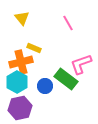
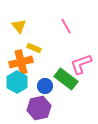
yellow triangle: moved 3 px left, 8 px down
pink line: moved 2 px left, 3 px down
purple hexagon: moved 19 px right
